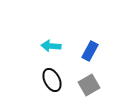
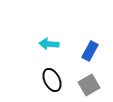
cyan arrow: moved 2 px left, 2 px up
